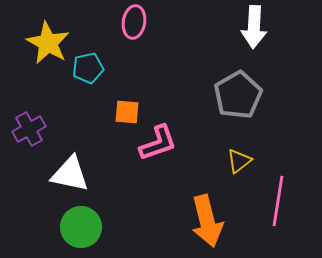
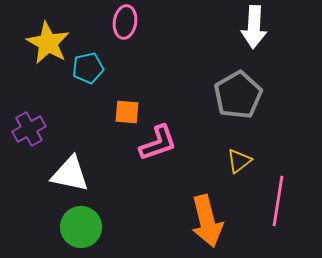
pink ellipse: moved 9 px left
